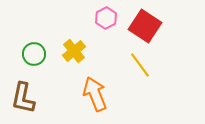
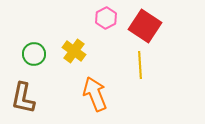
yellow cross: rotated 15 degrees counterclockwise
yellow line: rotated 32 degrees clockwise
